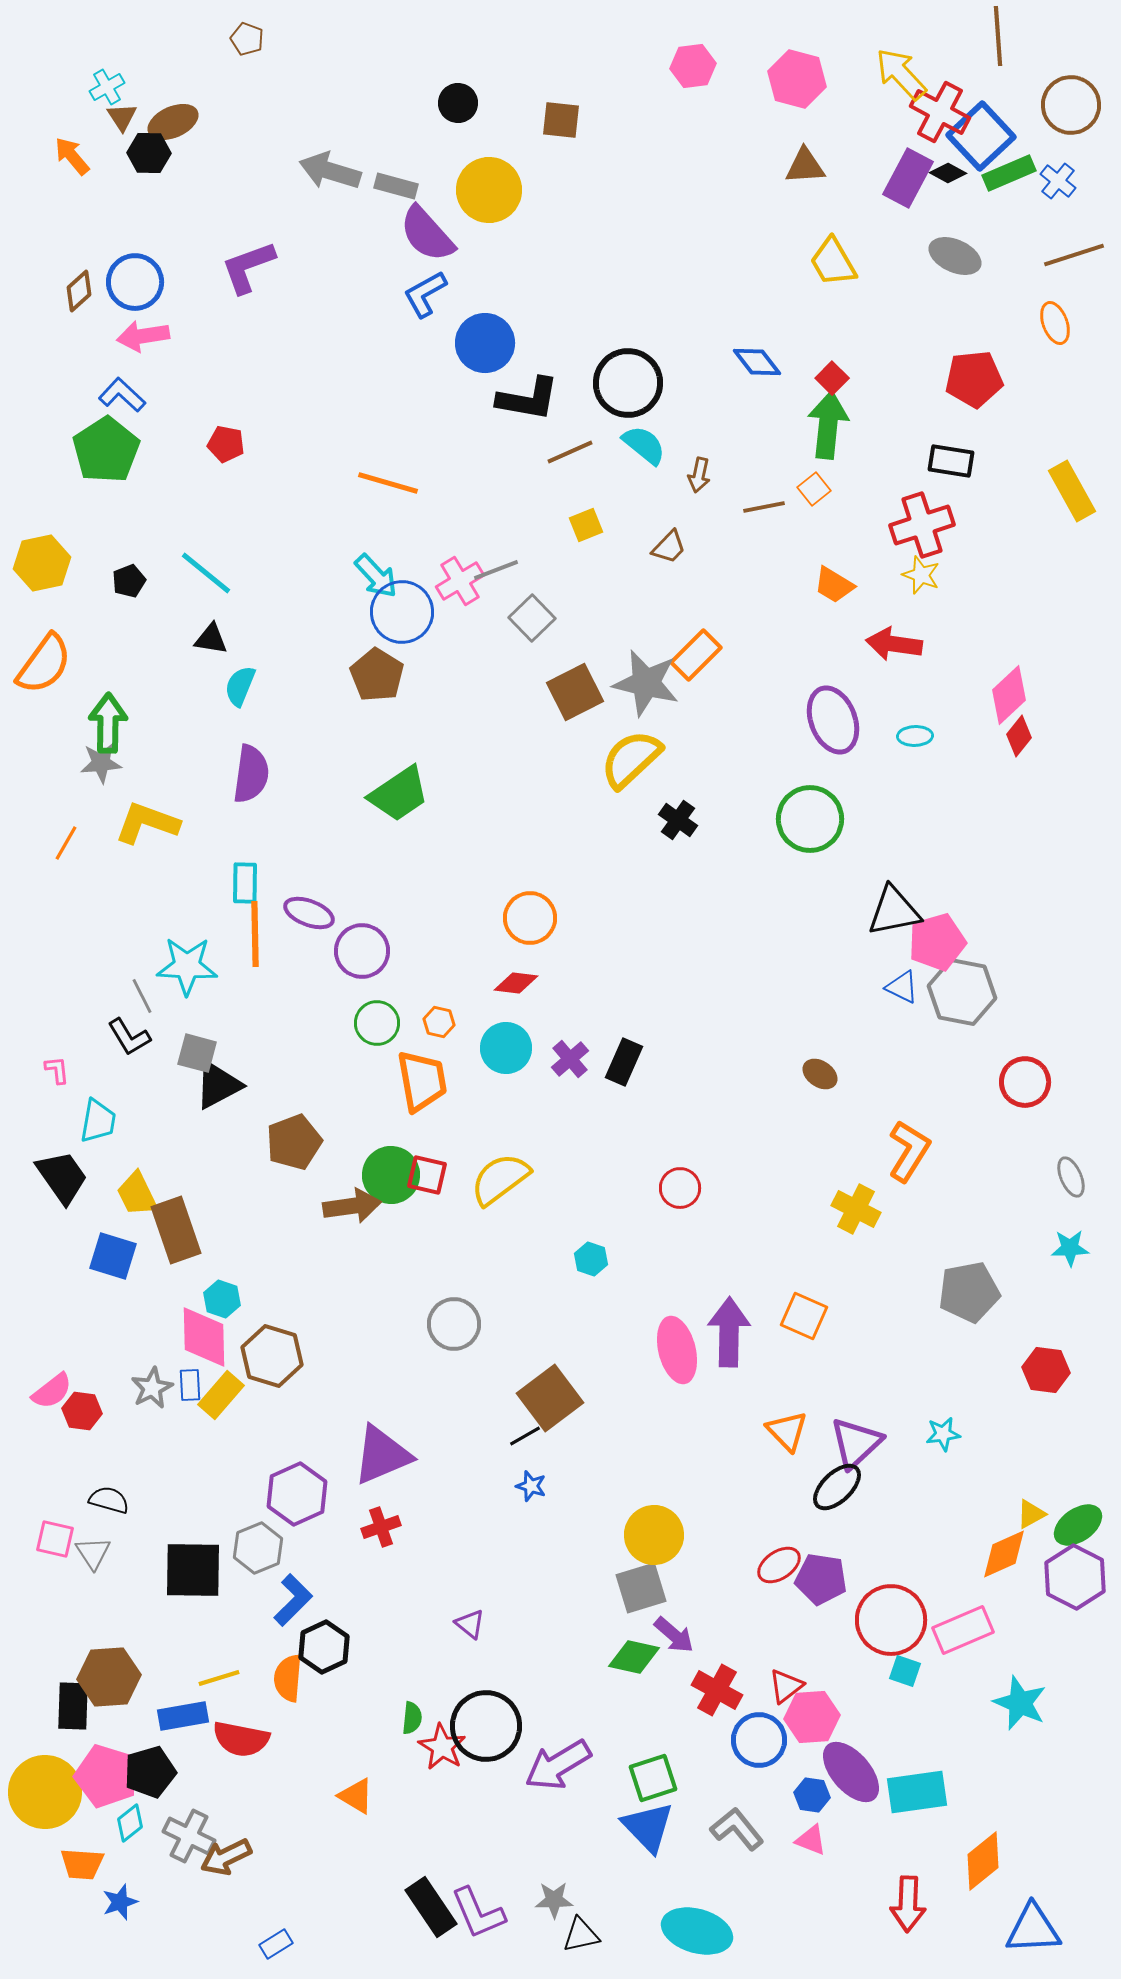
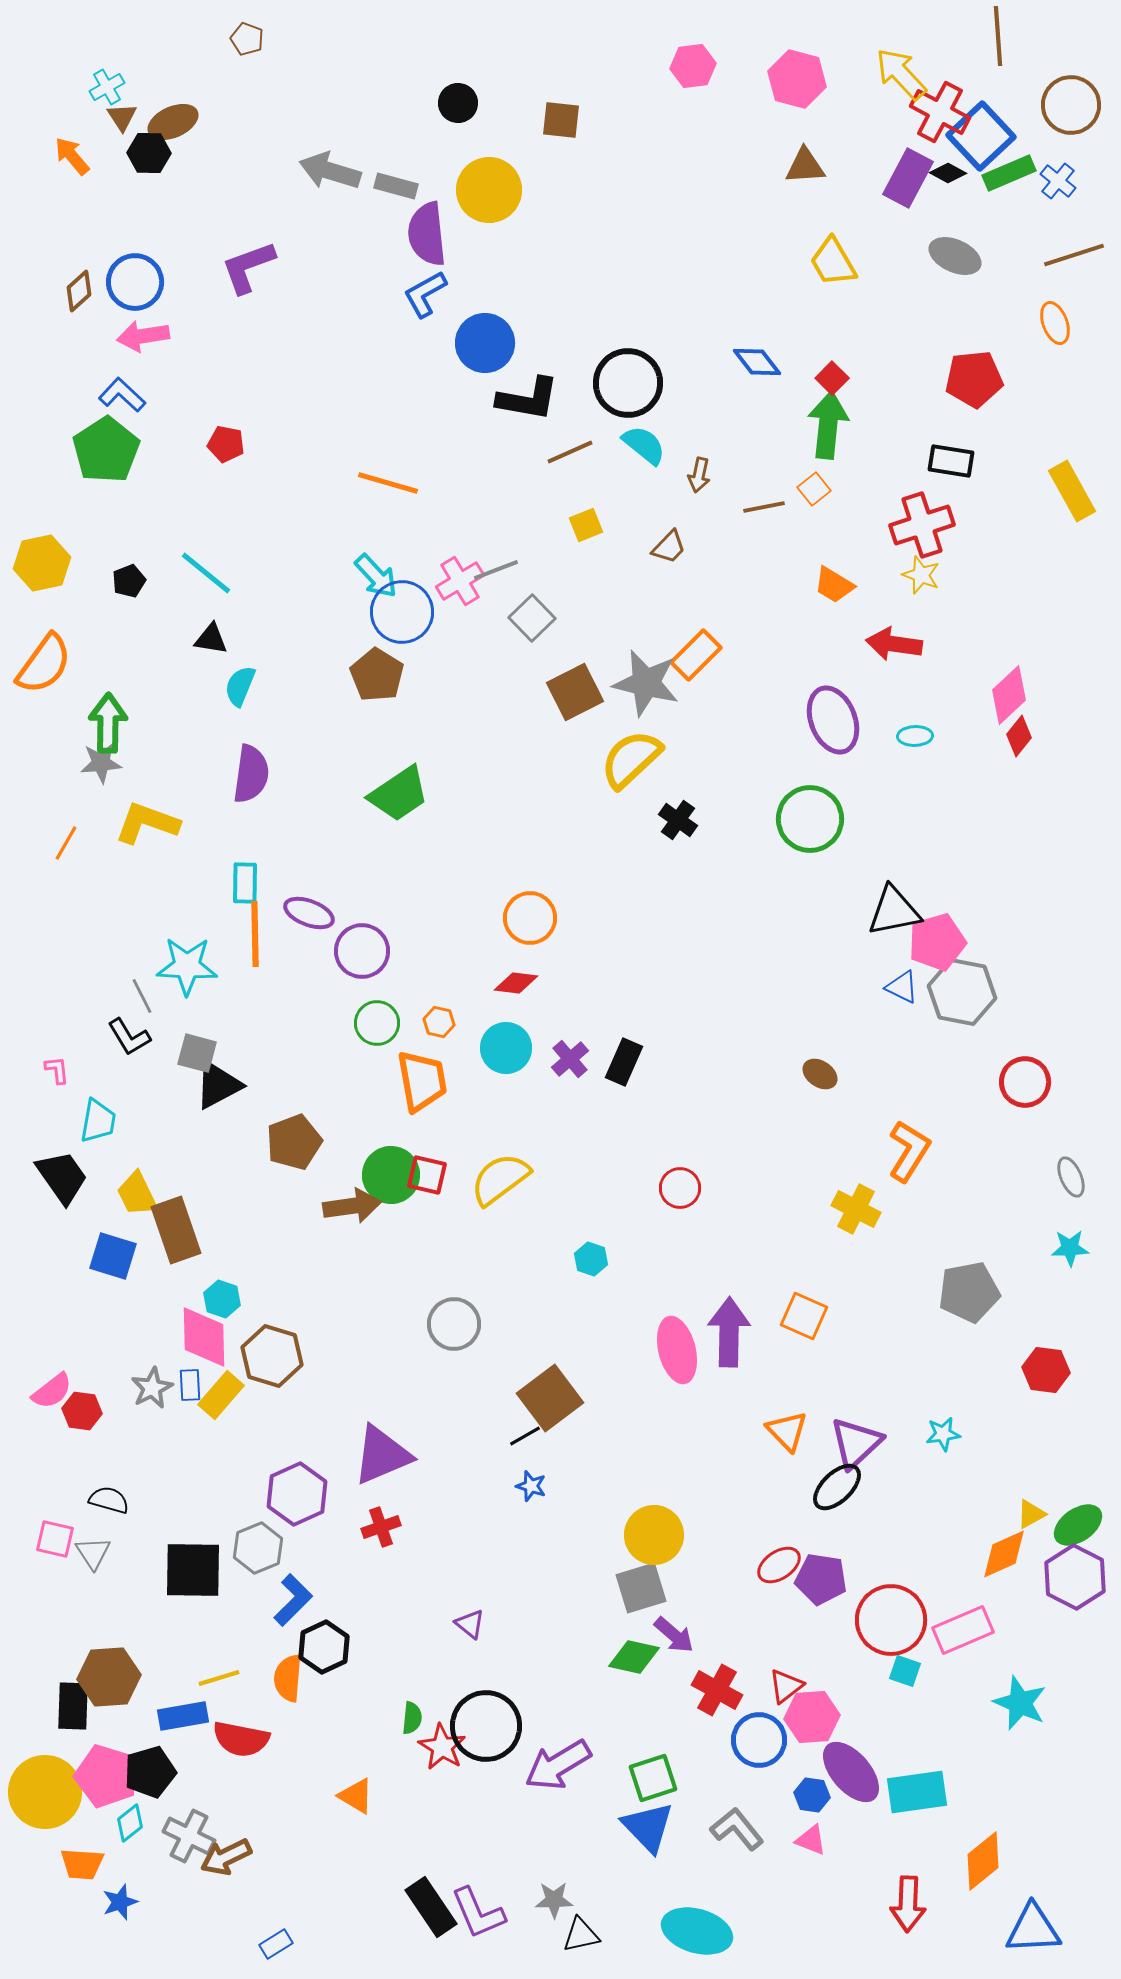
purple semicircle at (427, 234): rotated 36 degrees clockwise
